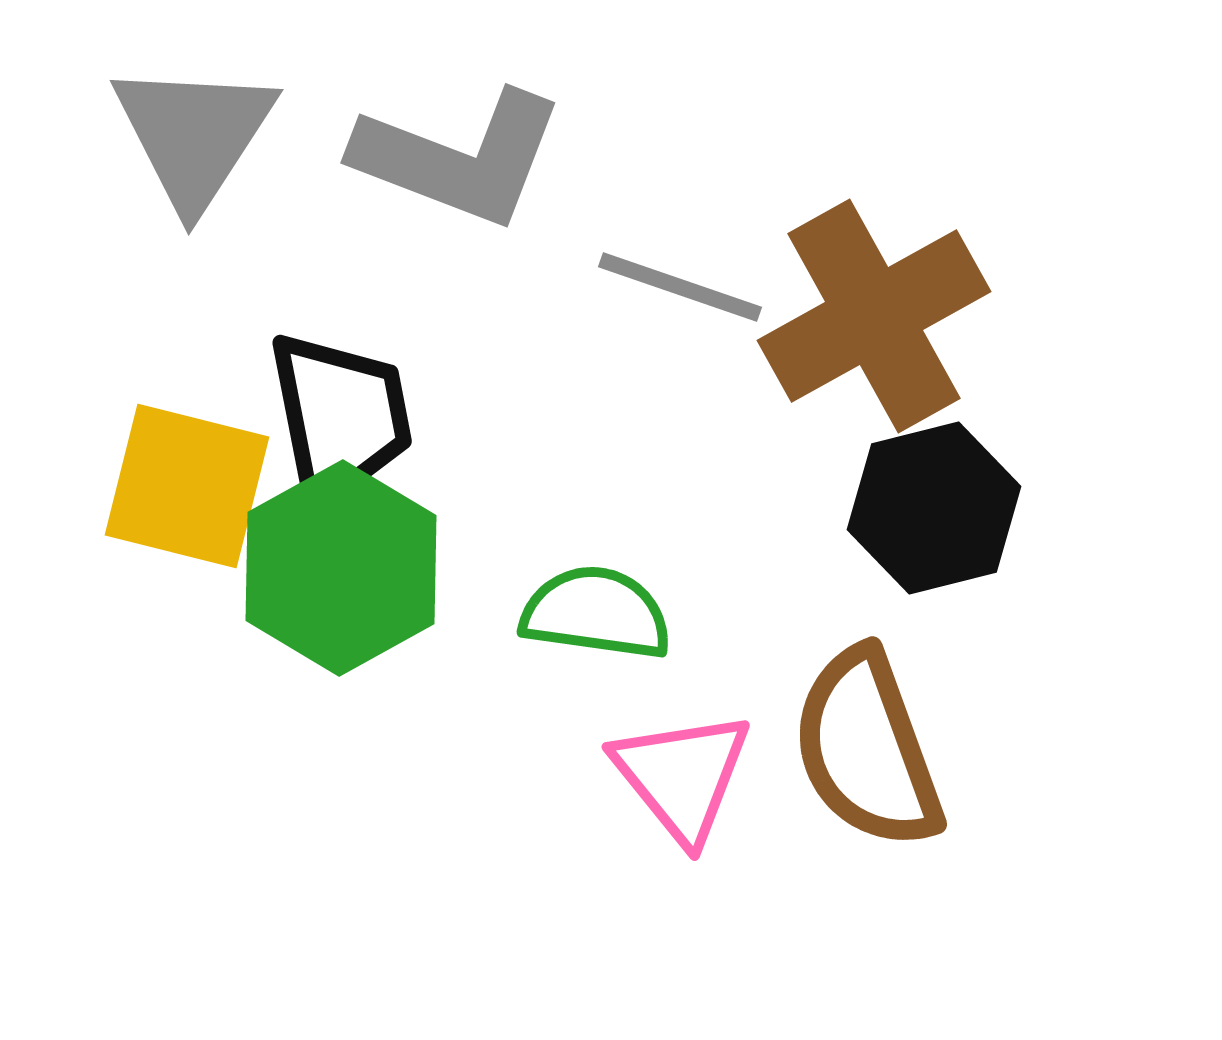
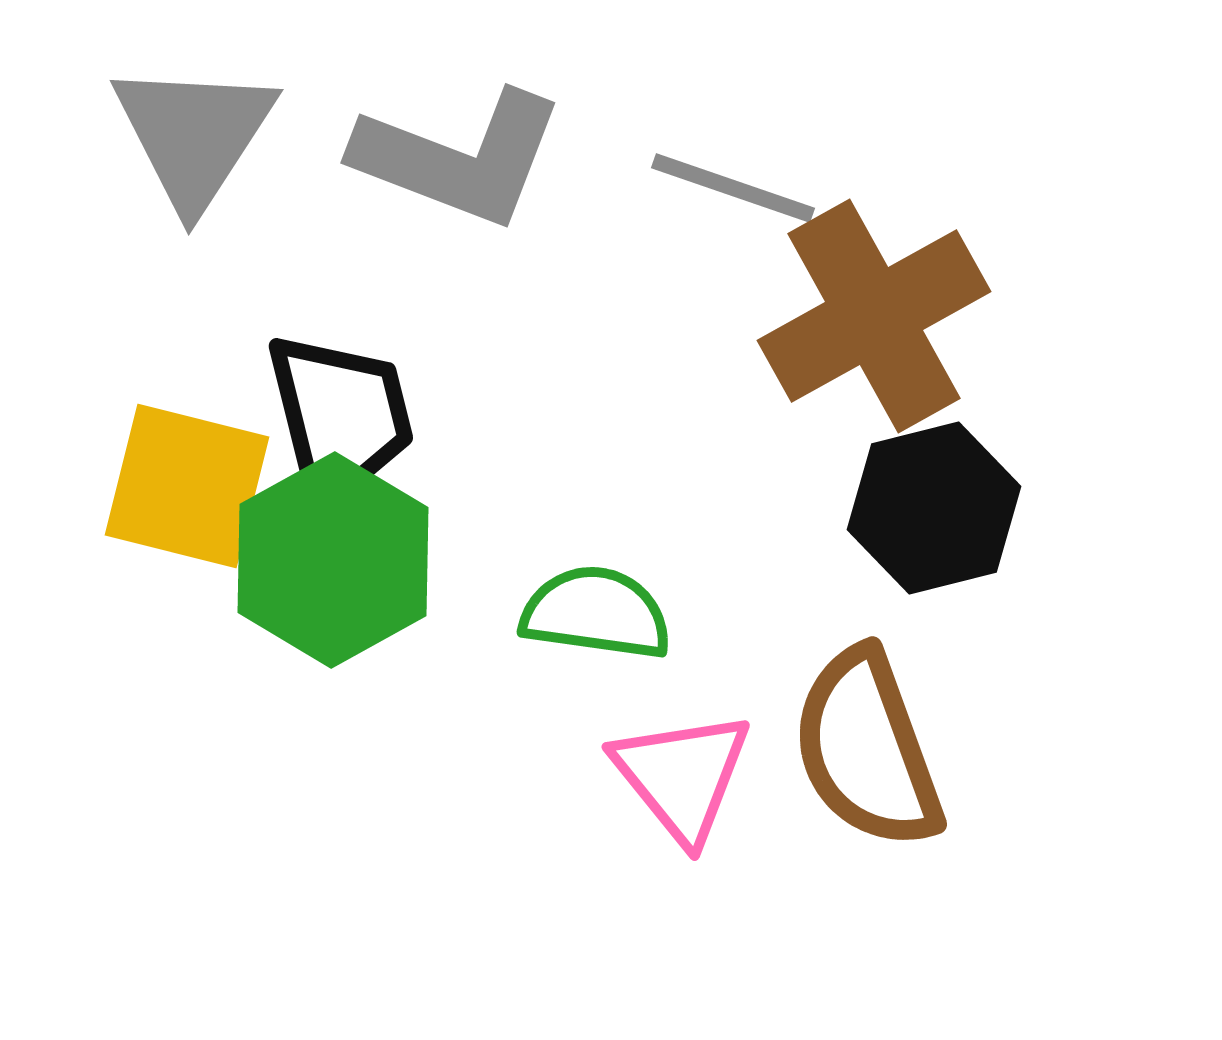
gray line: moved 53 px right, 99 px up
black trapezoid: rotated 3 degrees counterclockwise
green hexagon: moved 8 px left, 8 px up
